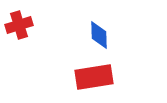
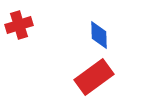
red rectangle: rotated 27 degrees counterclockwise
